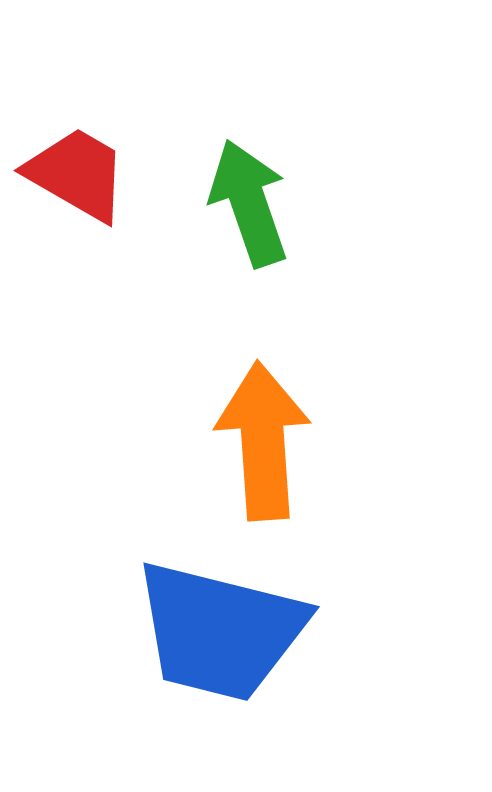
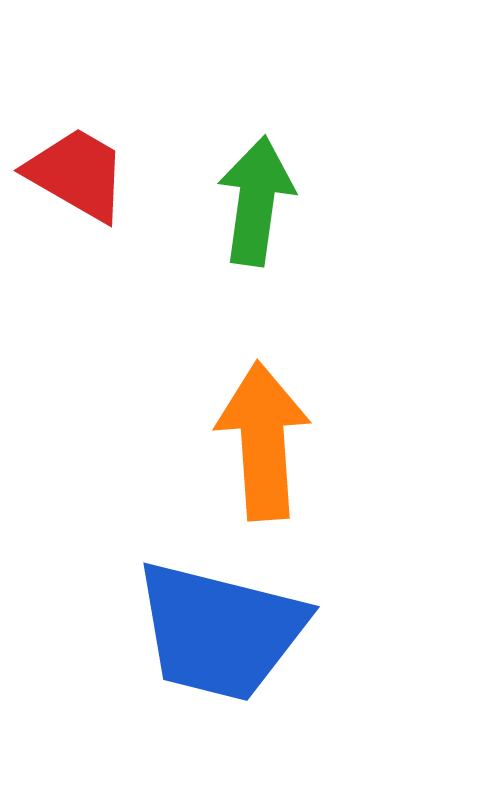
green arrow: moved 7 px right, 2 px up; rotated 27 degrees clockwise
